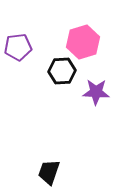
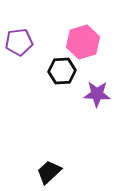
purple pentagon: moved 1 px right, 5 px up
purple star: moved 1 px right, 2 px down
black trapezoid: rotated 28 degrees clockwise
